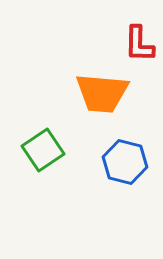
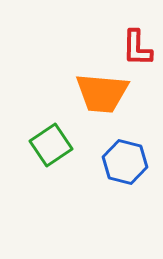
red L-shape: moved 2 px left, 4 px down
green square: moved 8 px right, 5 px up
